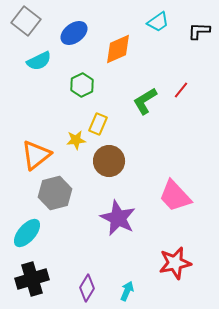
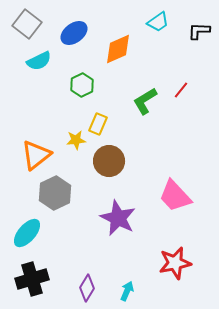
gray square: moved 1 px right, 3 px down
gray hexagon: rotated 12 degrees counterclockwise
